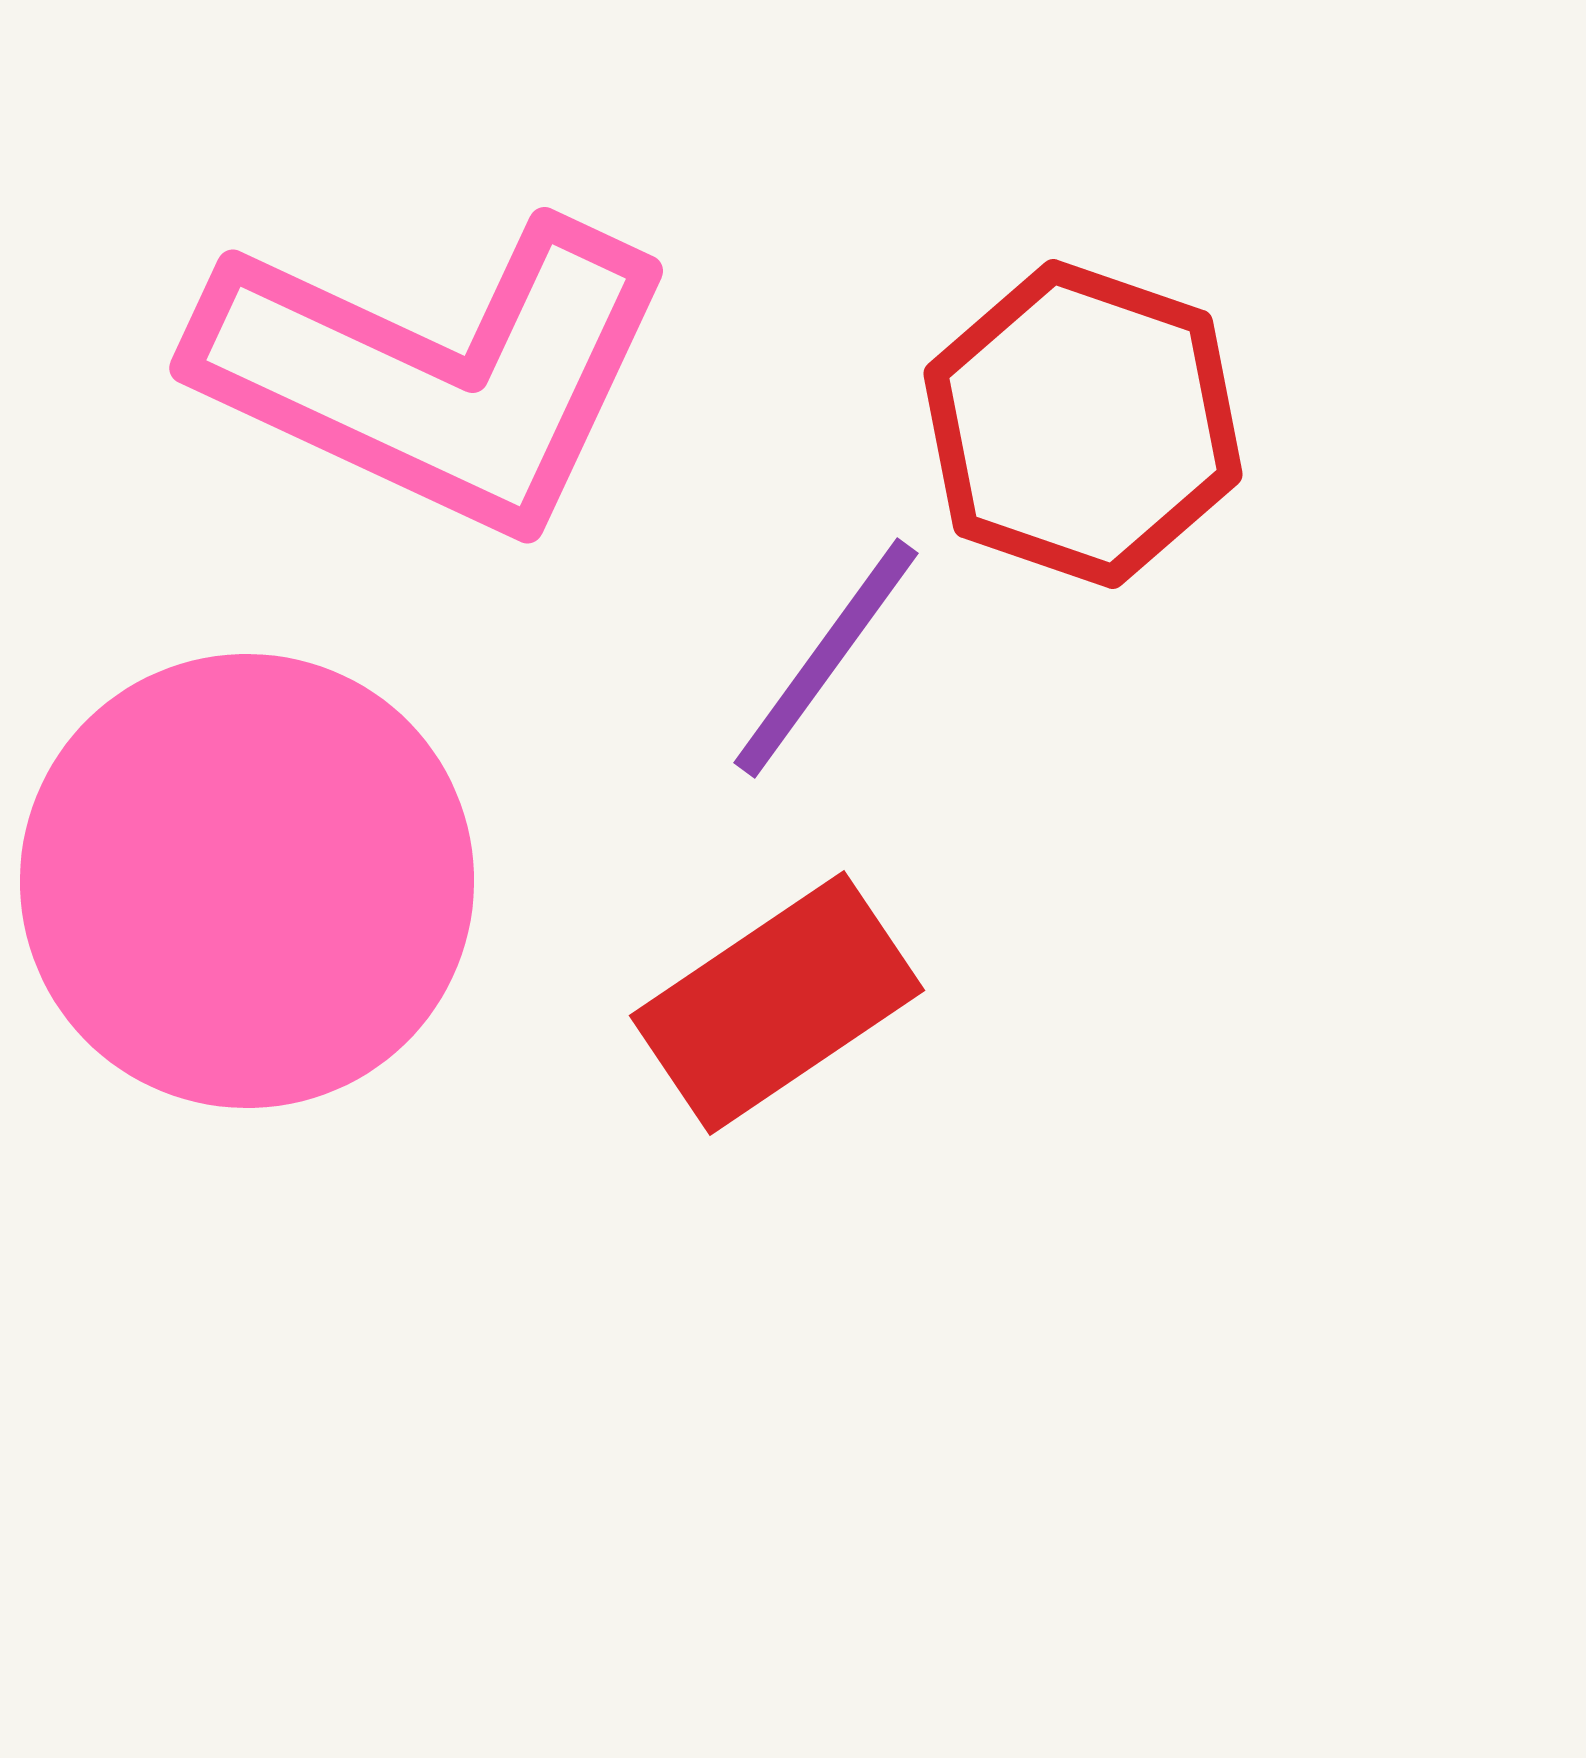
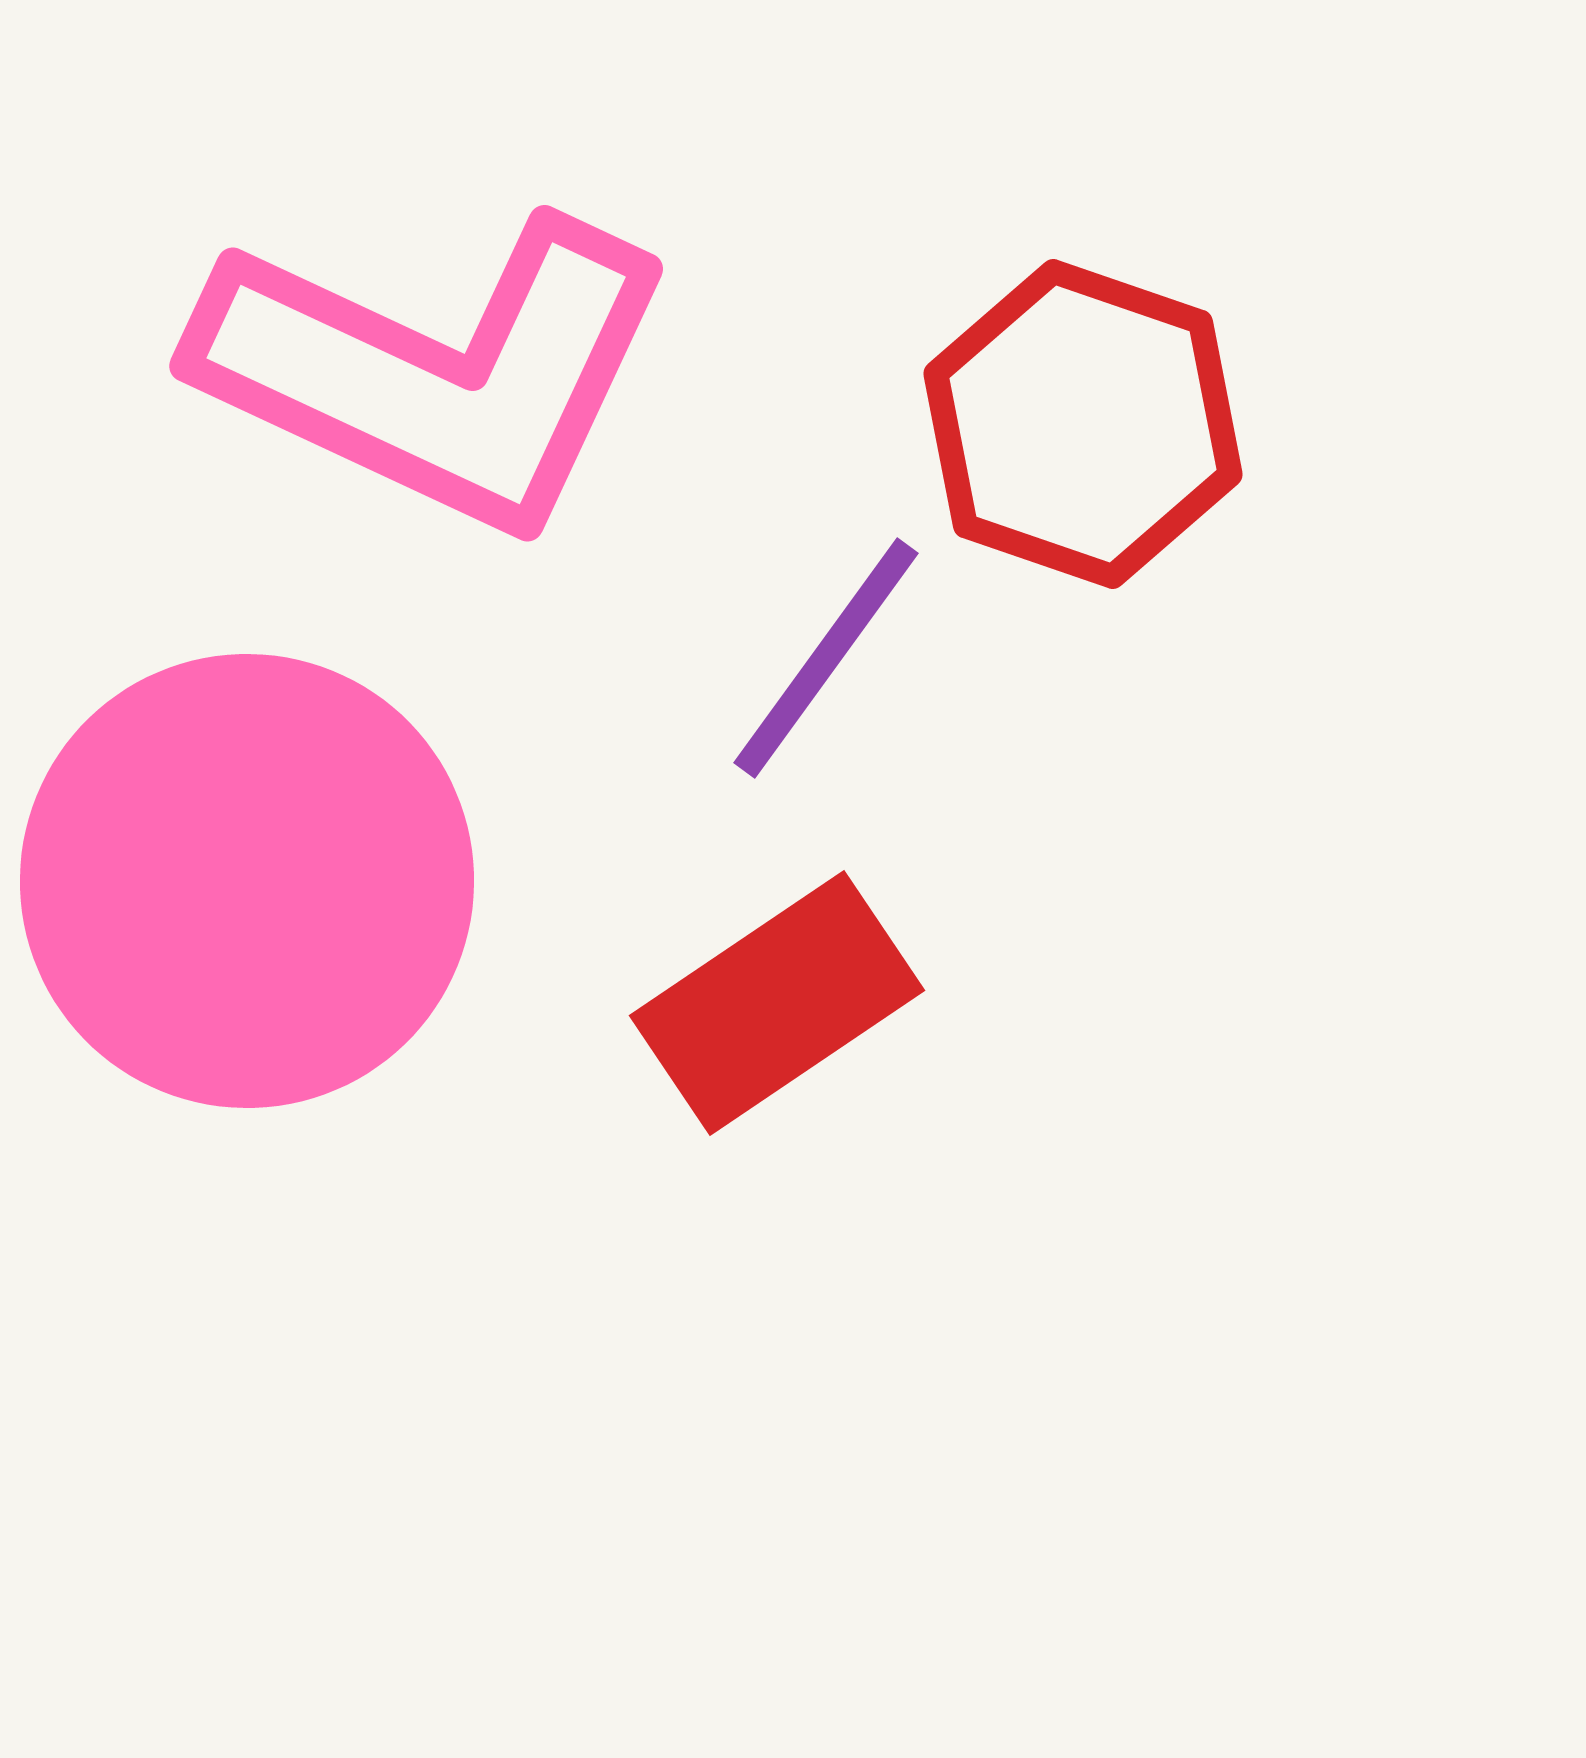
pink L-shape: moved 2 px up
